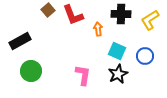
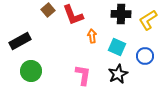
yellow L-shape: moved 2 px left
orange arrow: moved 6 px left, 7 px down
cyan square: moved 4 px up
